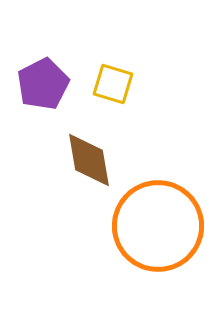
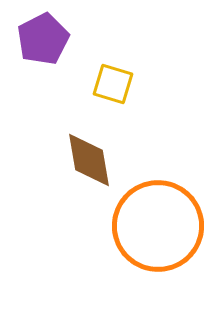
purple pentagon: moved 45 px up
